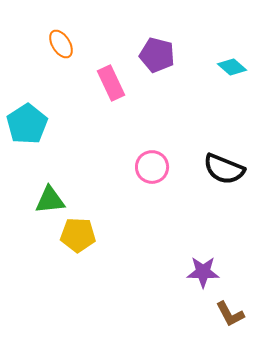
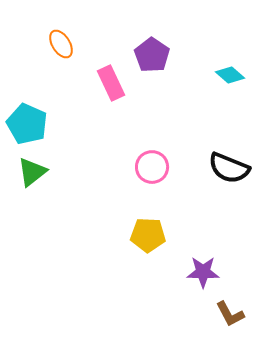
purple pentagon: moved 5 px left; rotated 20 degrees clockwise
cyan diamond: moved 2 px left, 8 px down
cyan pentagon: rotated 15 degrees counterclockwise
black semicircle: moved 5 px right, 1 px up
green triangle: moved 18 px left, 28 px up; rotated 32 degrees counterclockwise
yellow pentagon: moved 70 px right
